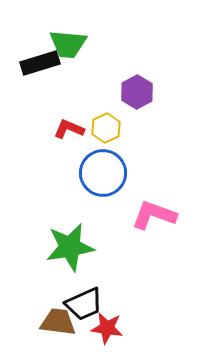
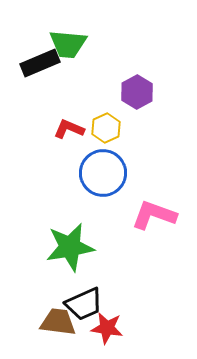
black rectangle: rotated 6 degrees counterclockwise
